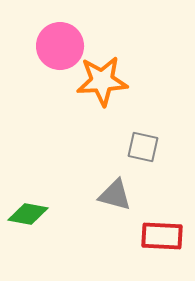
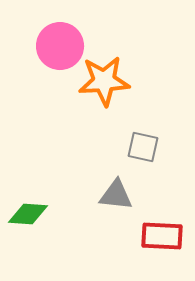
orange star: moved 2 px right
gray triangle: moved 1 px right; rotated 9 degrees counterclockwise
green diamond: rotated 6 degrees counterclockwise
